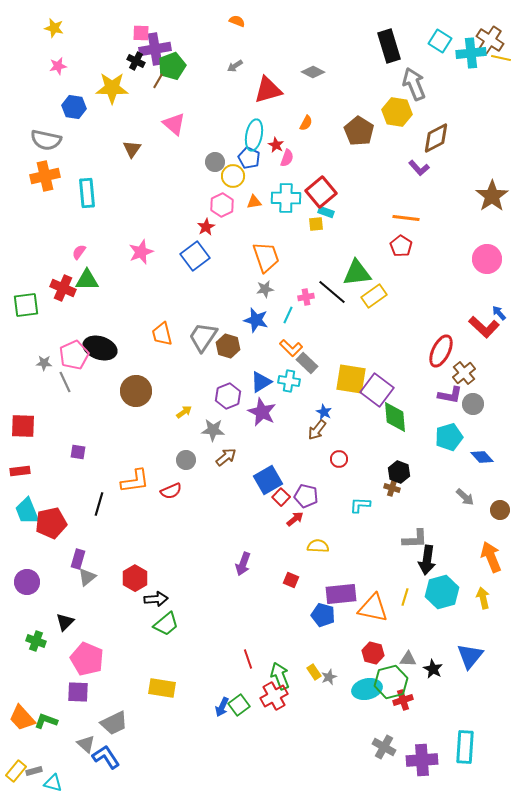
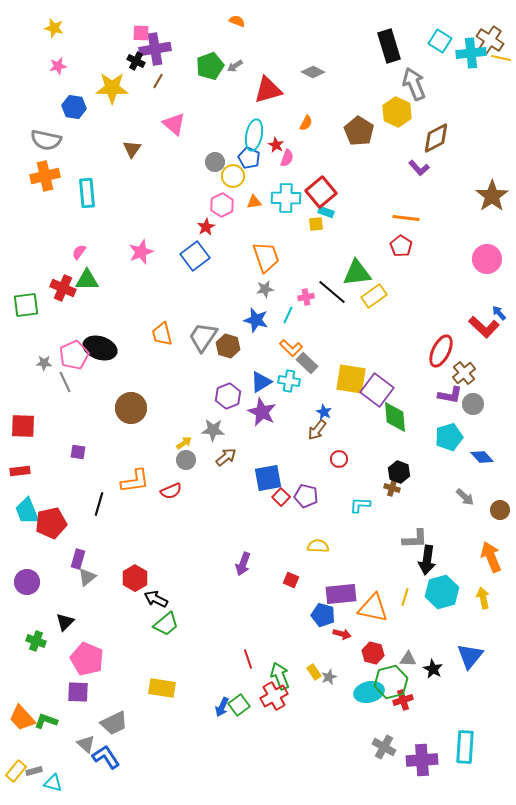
green pentagon at (172, 66): moved 38 px right
yellow hexagon at (397, 112): rotated 16 degrees clockwise
brown circle at (136, 391): moved 5 px left, 17 px down
yellow arrow at (184, 412): moved 31 px down
blue square at (268, 480): moved 2 px up; rotated 20 degrees clockwise
red arrow at (295, 519): moved 47 px right, 115 px down; rotated 54 degrees clockwise
black arrow at (156, 599): rotated 150 degrees counterclockwise
cyan ellipse at (367, 689): moved 2 px right, 3 px down
